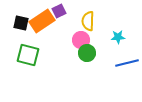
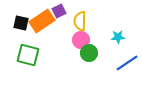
yellow semicircle: moved 8 px left
green circle: moved 2 px right
blue line: rotated 20 degrees counterclockwise
